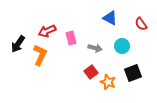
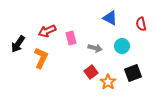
red semicircle: rotated 24 degrees clockwise
orange L-shape: moved 1 px right, 3 px down
orange star: rotated 14 degrees clockwise
